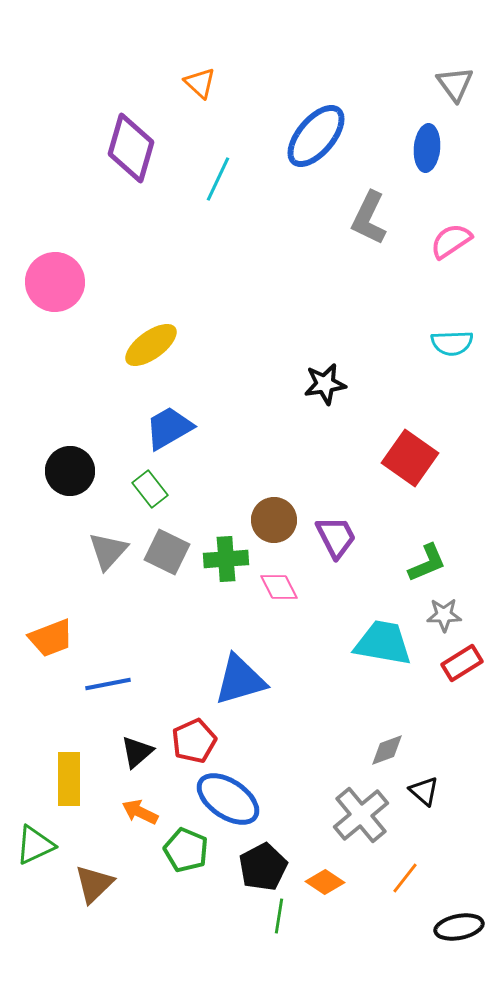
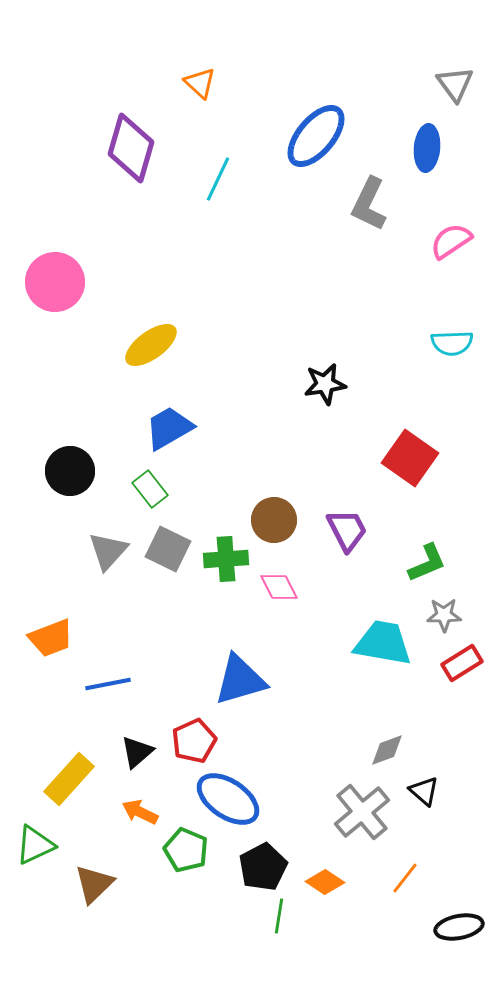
gray L-shape at (369, 218): moved 14 px up
purple trapezoid at (336, 537): moved 11 px right, 7 px up
gray square at (167, 552): moved 1 px right, 3 px up
yellow rectangle at (69, 779): rotated 42 degrees clockwise
gray cross at (361, 815): moved 1 px right, 3 px up
